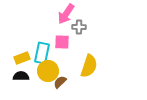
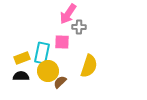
pink arrow: moved 2 px right
